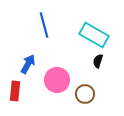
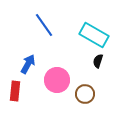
blue line: rotated 20 degrees counterclockwise
